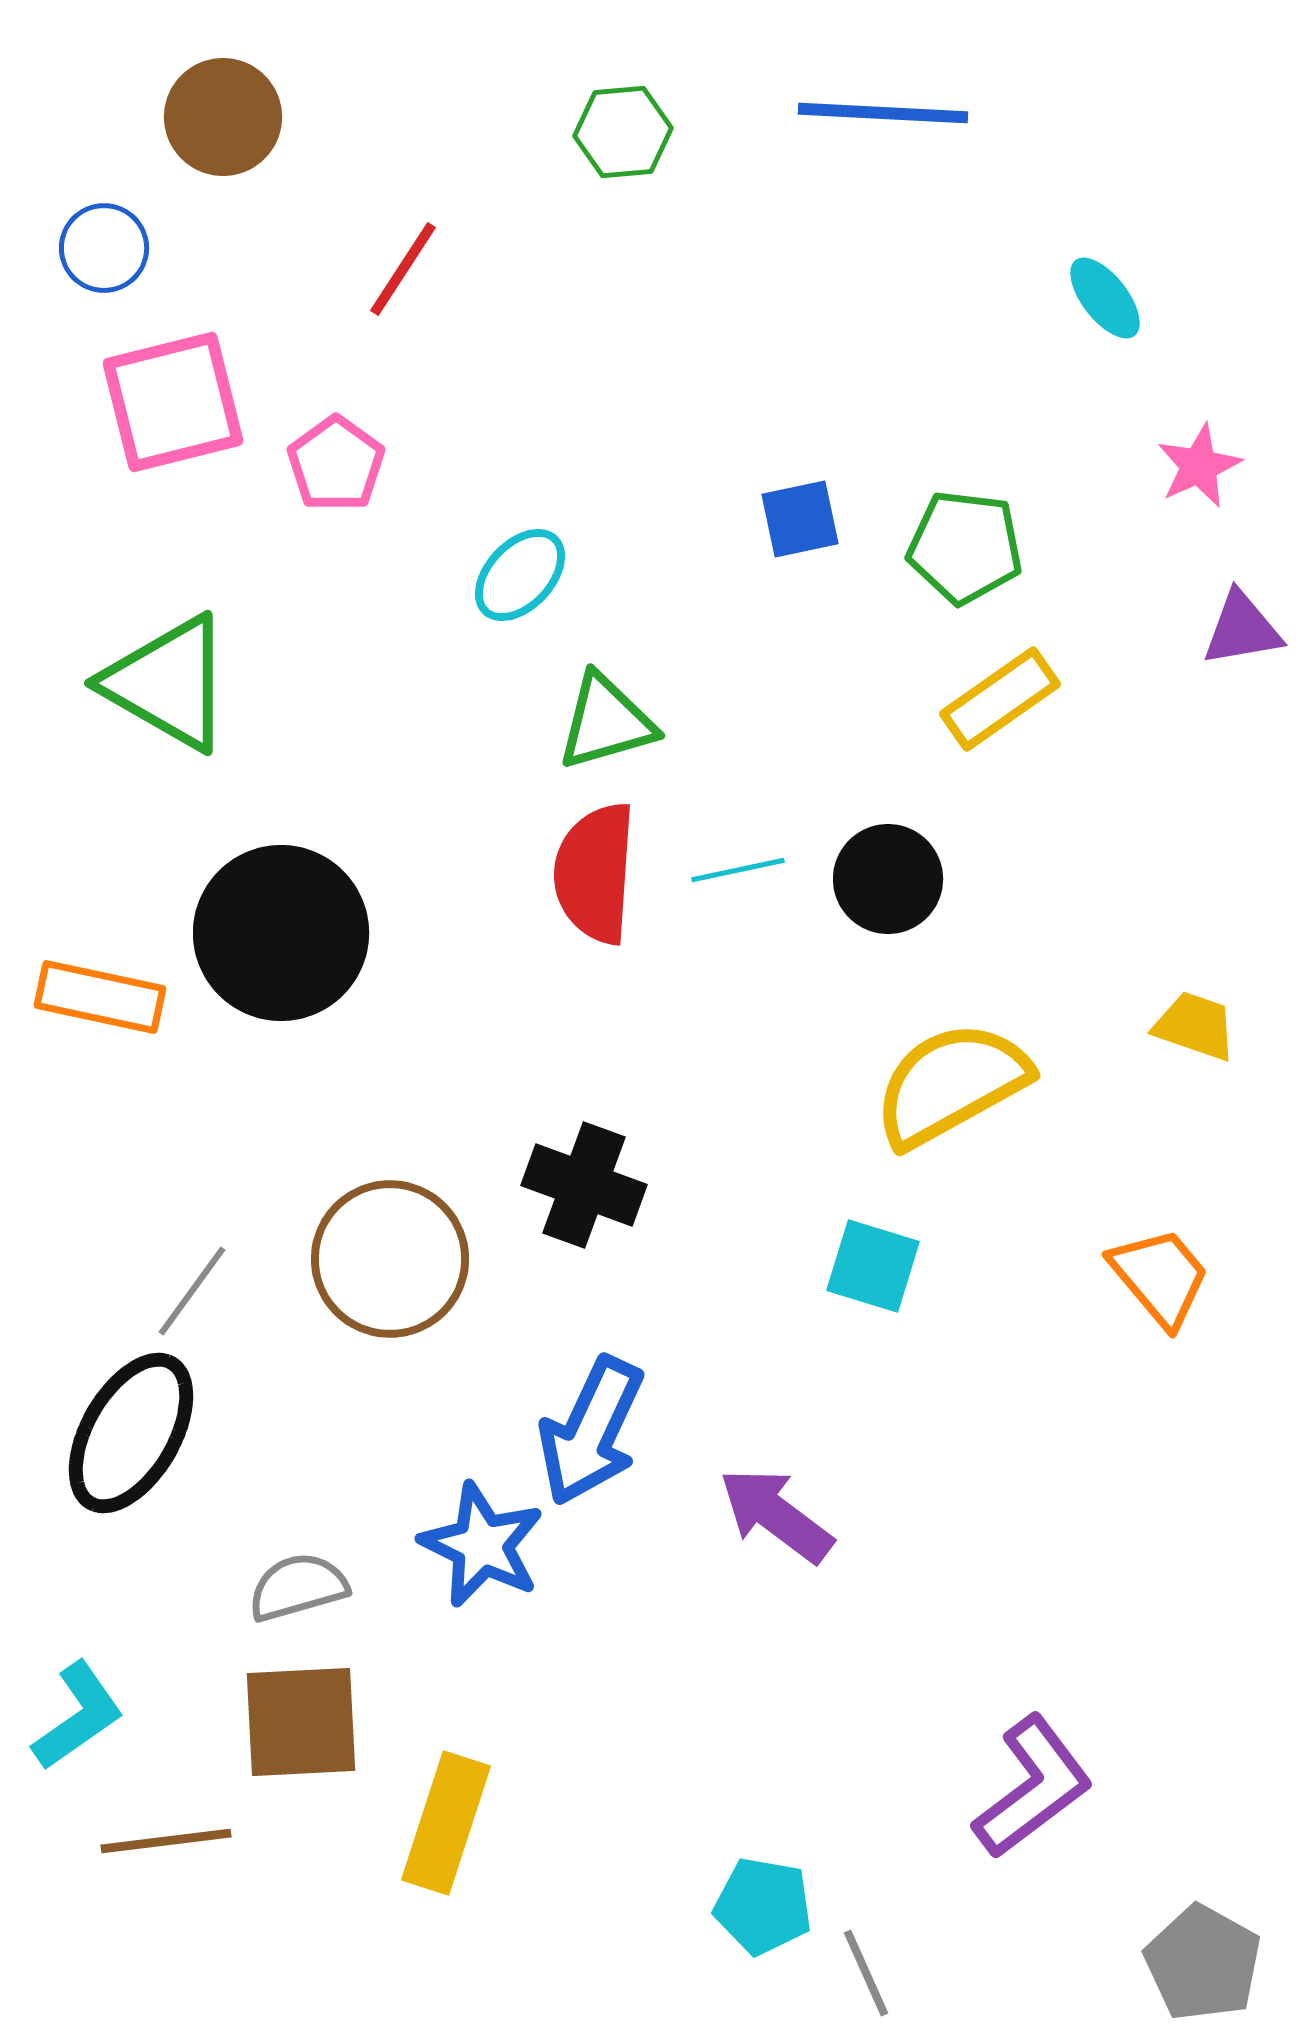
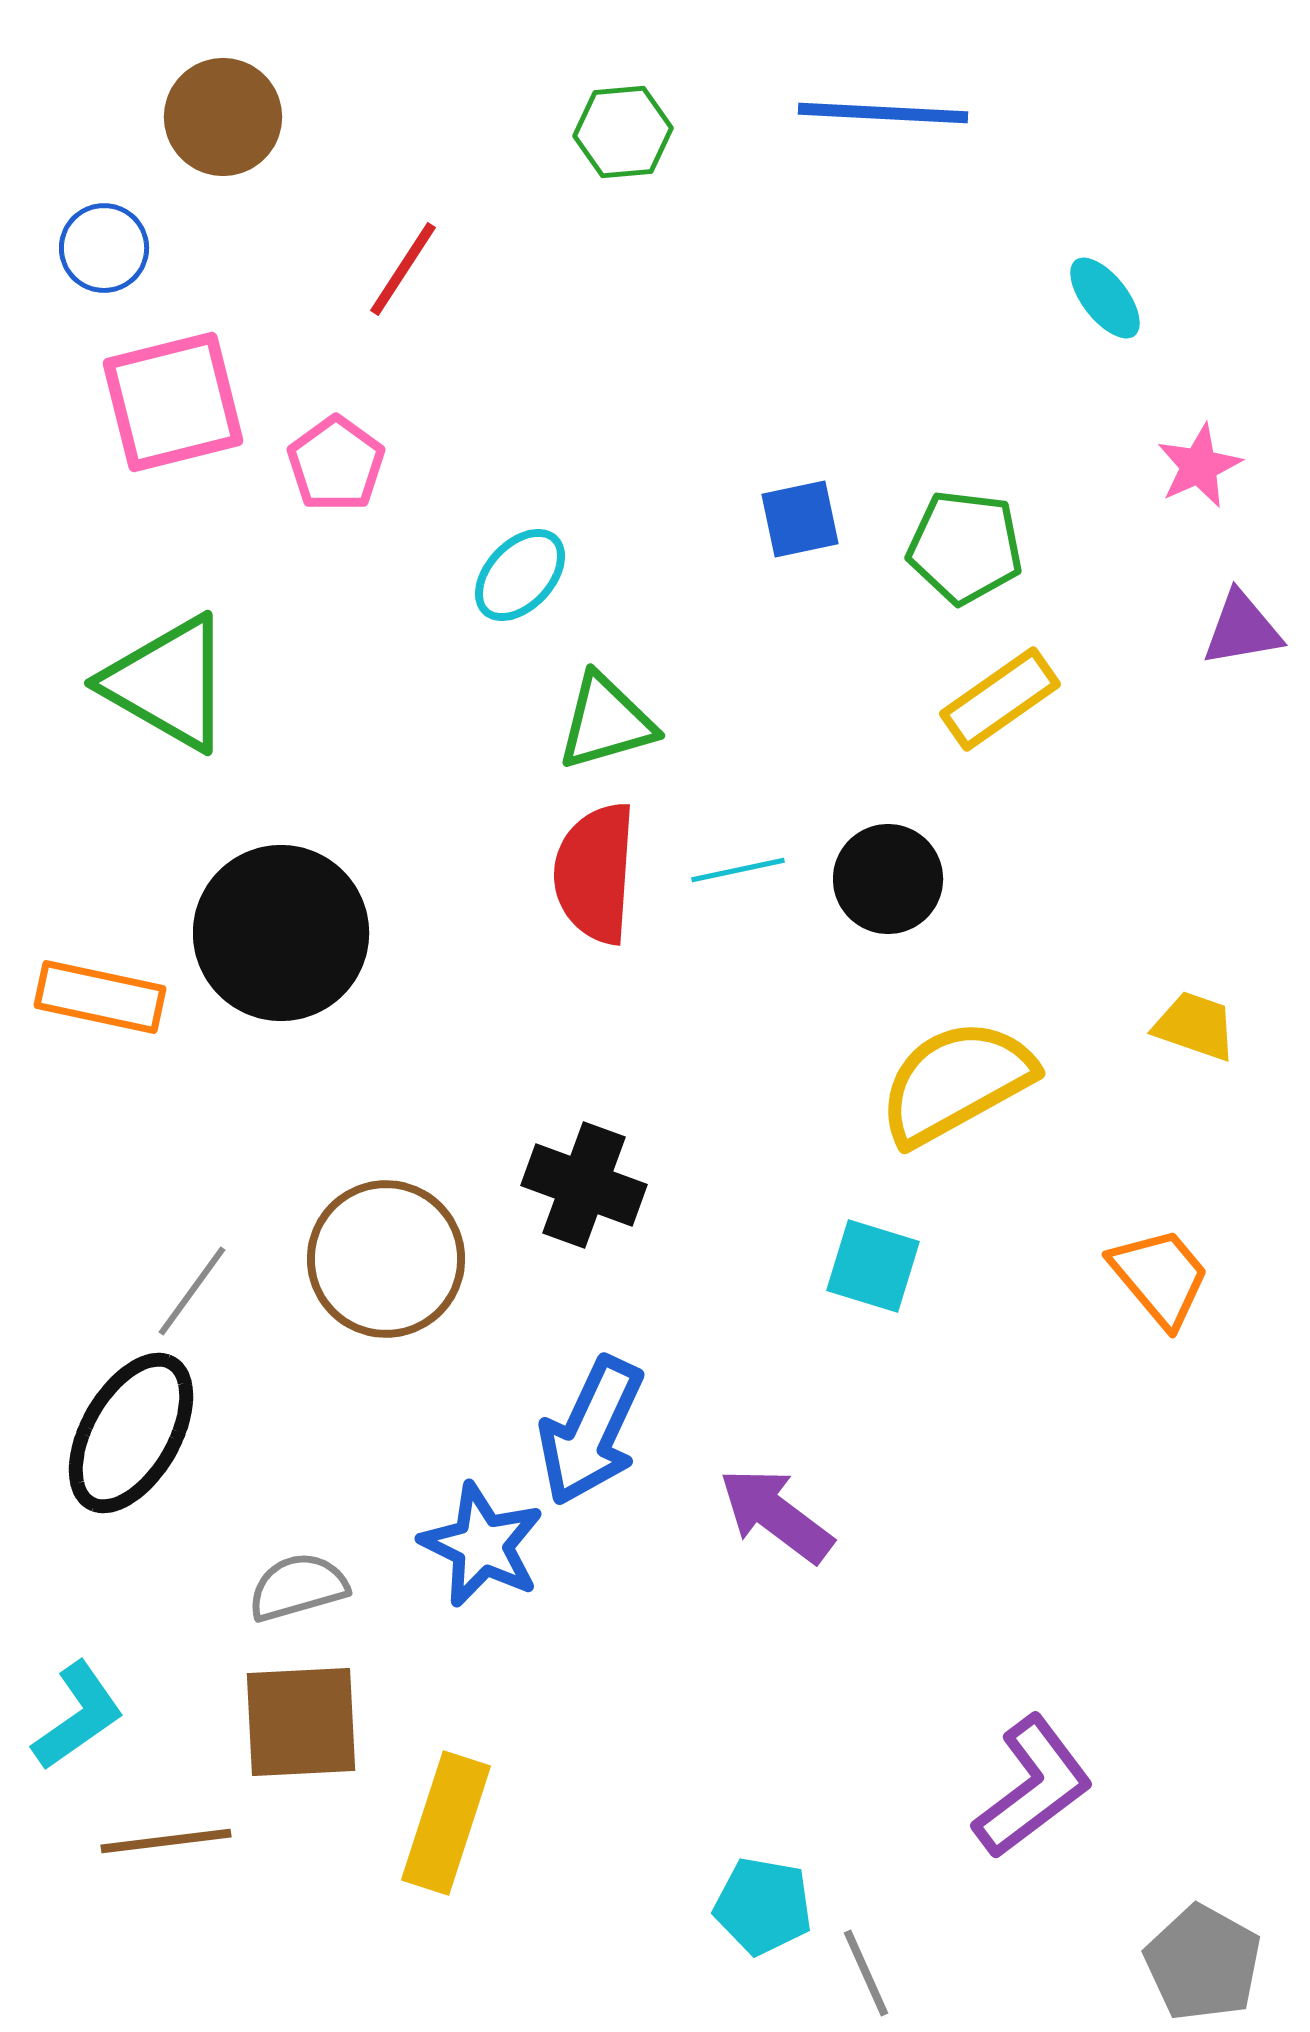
yellow semicircle at (951, 1084): moved 5 px right, 2 px up
brown circle at (390, 1259): moved 4 px left
